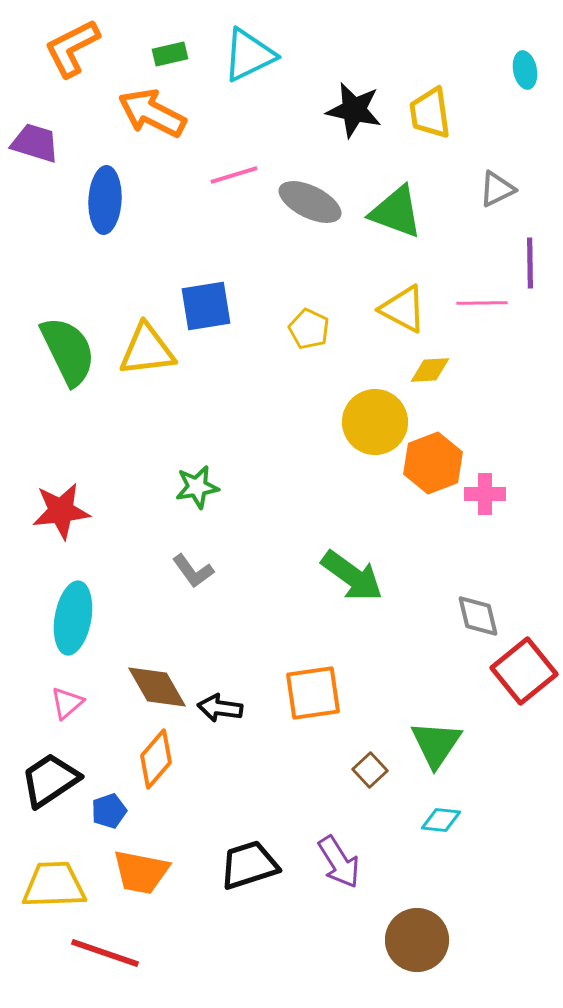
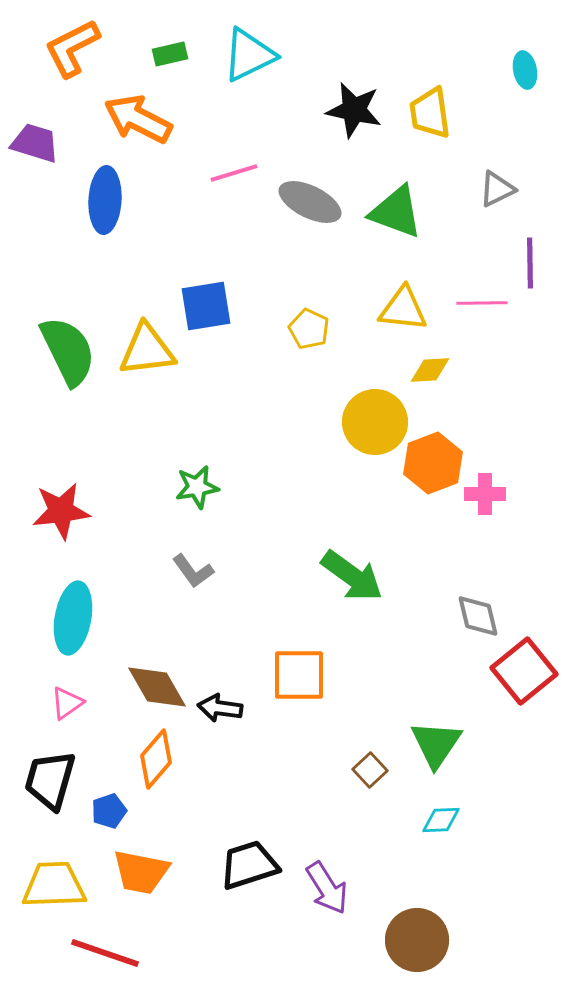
orange arrow at (152, 113): moved 14 px left, 6 px down
pink line at (234, 175): moved 2 px up
yellow triangle at (403, 309): rotated 22 degrees counterclockwise
orange square at (313, 693): moved 14 px left, 18 px up; rotated 8 degrees clockwise
pink triangle at (67, 703): rotated 6 degrees clockwise
black trapezoid at (50, 780): rotated 40 degrees counterclockwise
cyan diamond at (441, 820): rotated 9 degrees counterclockwise
purple arrow at (339, 862): moved 12 px left, 26 px down
